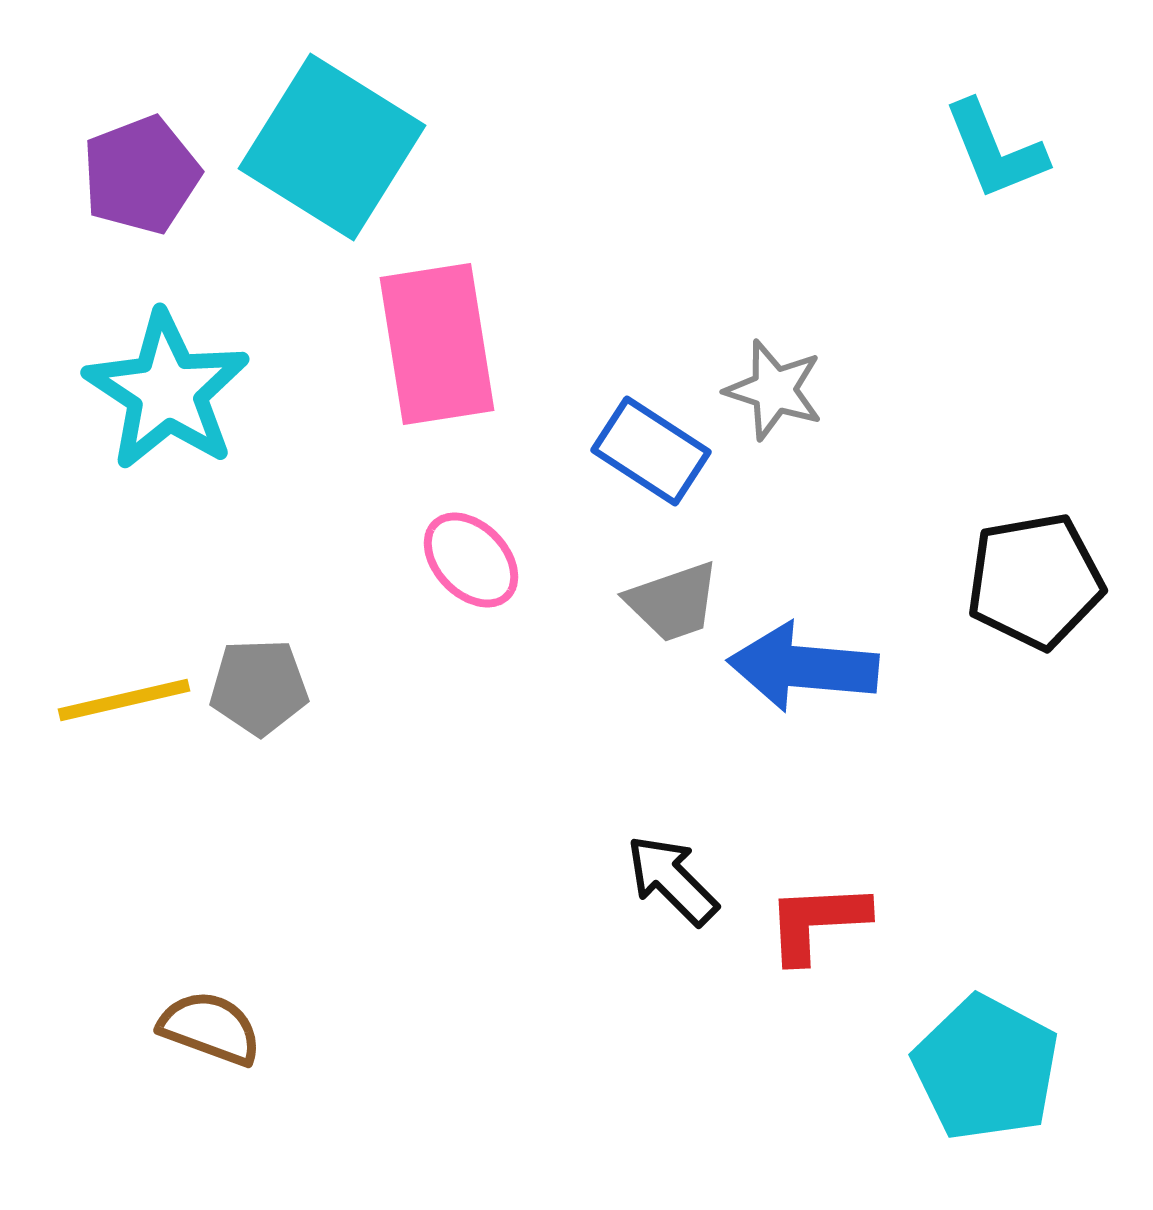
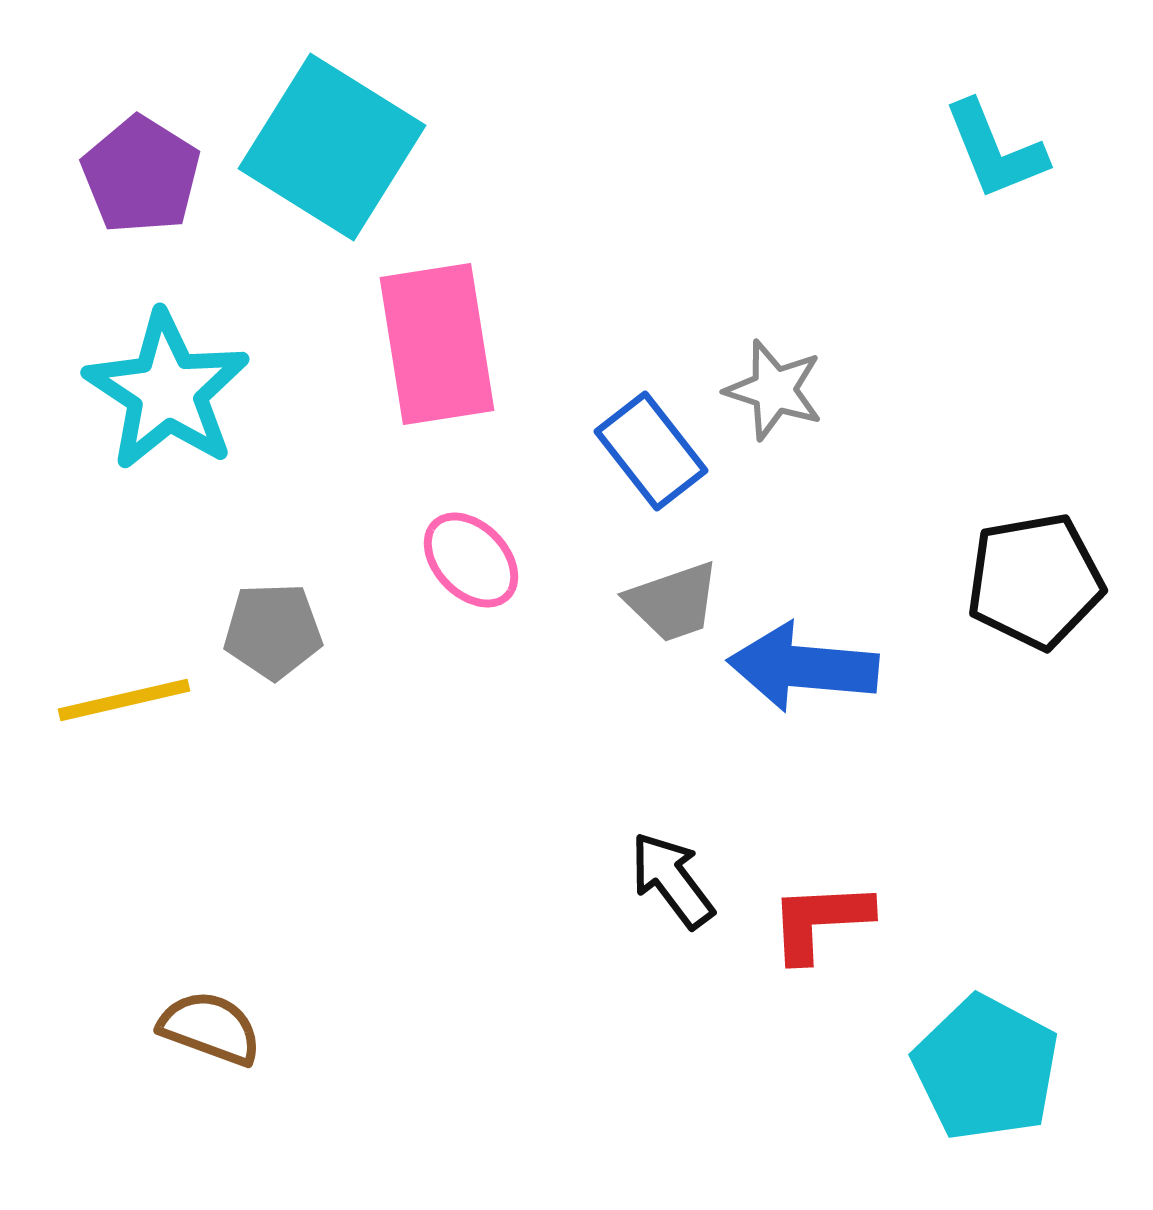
purple pentagon: rotated 19 degrees counterclockwise
blue rectangle: rotated 19 degrees clockwise
gray pentagon: moved 14 px right, 56 px up
black arrow: rotated 8 degrees clockwise
red L-shape: moved 3 px right, 1 px up
